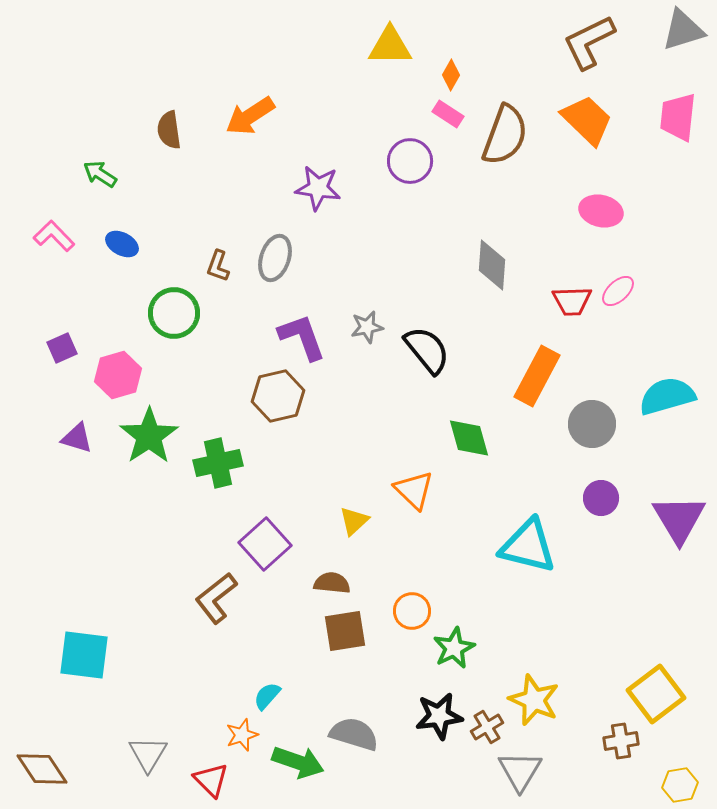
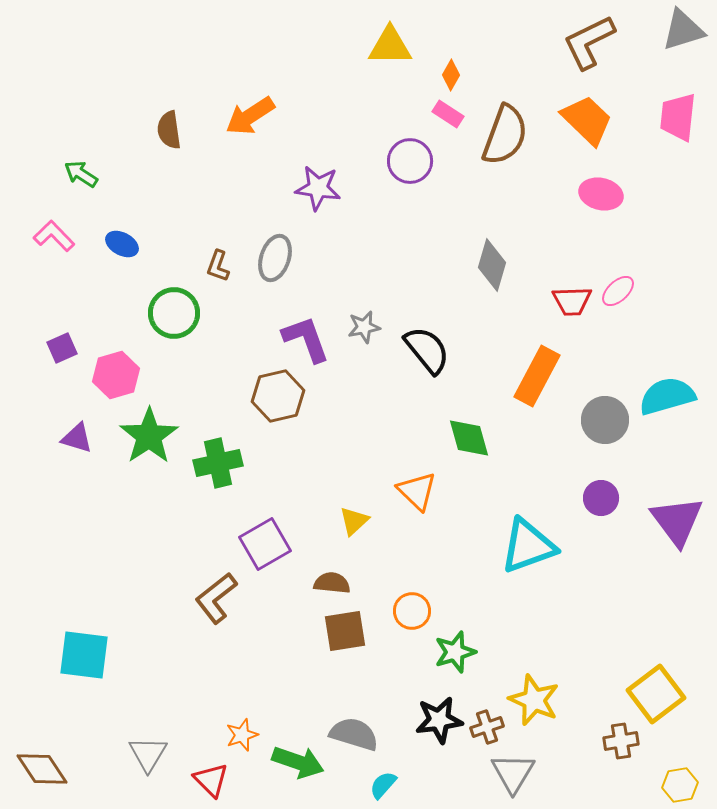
green arrow at (100, 174): moved 19 px left
pink ellipse at (601, 211): moved 17 px up
gray diamond at (492, 265): rotated 12 degrees clockwise
gray star at (367, 327): moved 3 px left
purple L-shape at (302, 337): moved 4 px right, 2 px down
pink hexagon at (118, 375): moved 2 px left
gray circle at (592, 424): moved 13 px right, 4 px up
orange triangle at (414, 490): moved 3 px right, 1 px down
purple triangle at (679, 519): moved 2 px left, 2 px down; rotated 6 degrees counterclockwise
purple square at (265, 544): rotated 12 degrees clockwise
cyan triangle at (528, 546): rotated 34 degrees counterclockwise
green star at (454, 648): moved 1 px right, 4 px down; rotated 9 degrees clockwise
cyan semicircle at (267, 696): moved 116 px right, 89 px down
black star at (439, 716): moved 4 px down
brown cross at (487, 727): rotated 12 degrees clockwise
gray triangle at (520, 771): moved 7 px left, 2 px down
